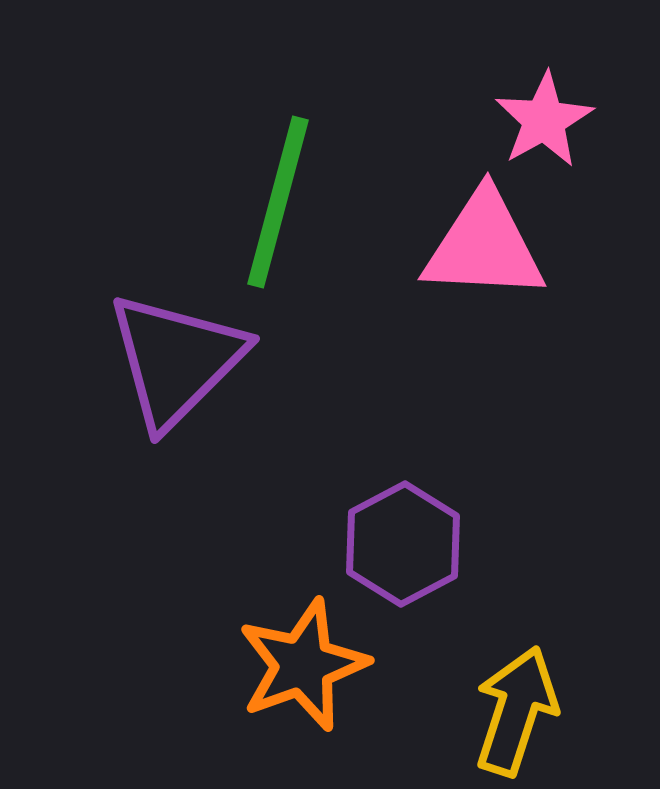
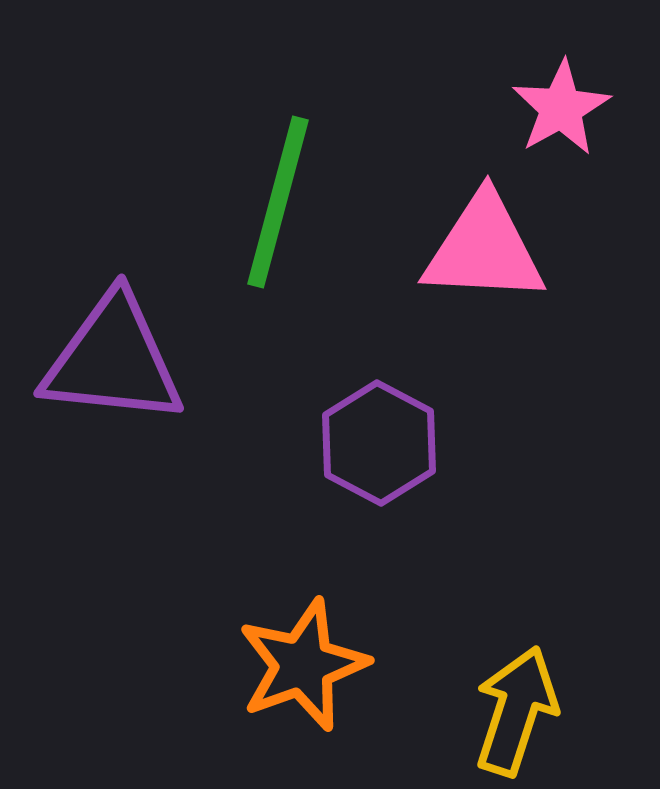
pink star: moved 17 px right, 12 px up
pink triangle: moved 3 px down
purple triangle: moved 63 px left; rotated 51 degrees clockwise
purple hexagon: moved 24 px left, 101 px up; rotated 4 degrees counterclockwise
